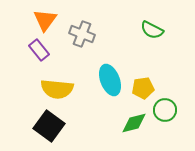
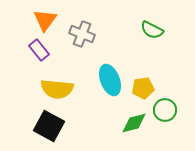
black square: rotated 8 degrees counterclockwise
